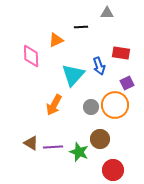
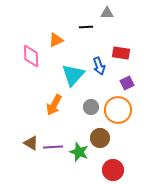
black line: moved 5 px right
orange circle: moved 3 px right, 5 px down
brown circle: moved 1 px up
